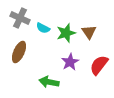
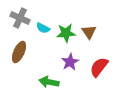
green star: rotated 12 degrees clockwise
red semicircle: moved 2 px down
